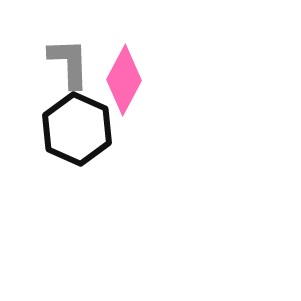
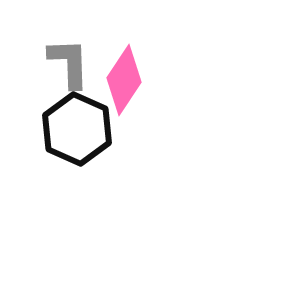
pink diamond: rotated 6 degrees clockwise
